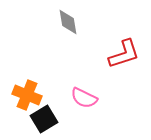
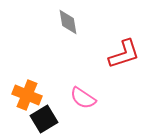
pink semicircle: moved 1 px left; rotated 8 degrees clockwise
